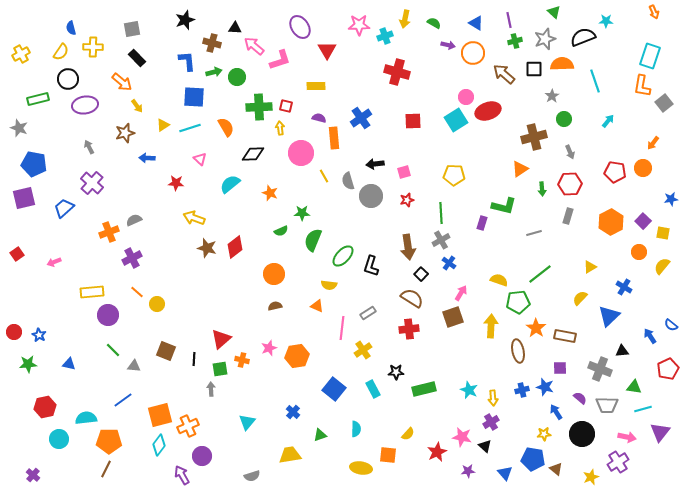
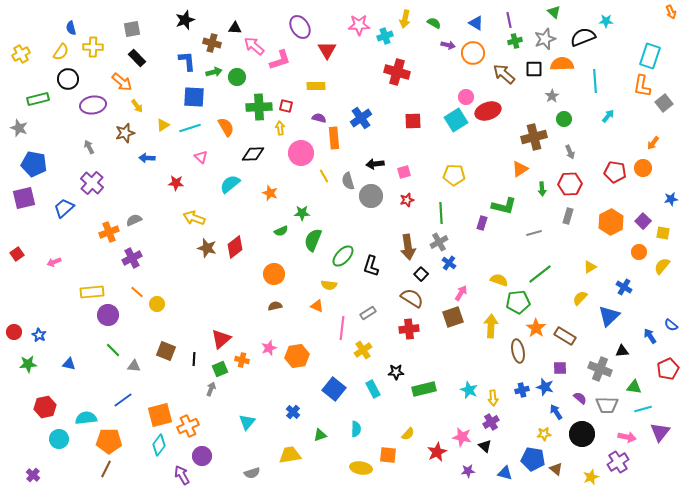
orange arrow at (654, 12): moved 17 px right
cyan line at (595, 81): rotated 15 degrees clockwise
purple ellipse at (85, 105): moved 8 px right
cyan arrow at (608, 121): moved 5 px up
pink triangle at (200, 159): moved 1 px right, 2 px up
gray cross at (441, 240): moved 2 px left, 2 px down
brown rectangle at (565, 336): rotated 20 degrees clockwise
green square at (220, 369): rotated 14 degrees counterclockwise
gray arrow at (211, 389): rotated 24 degrees clockwise
blue triangle at (505, 473): rotated 35 degrees counterclockwise
gray semicircle at (252, 476): moved 3 px up
